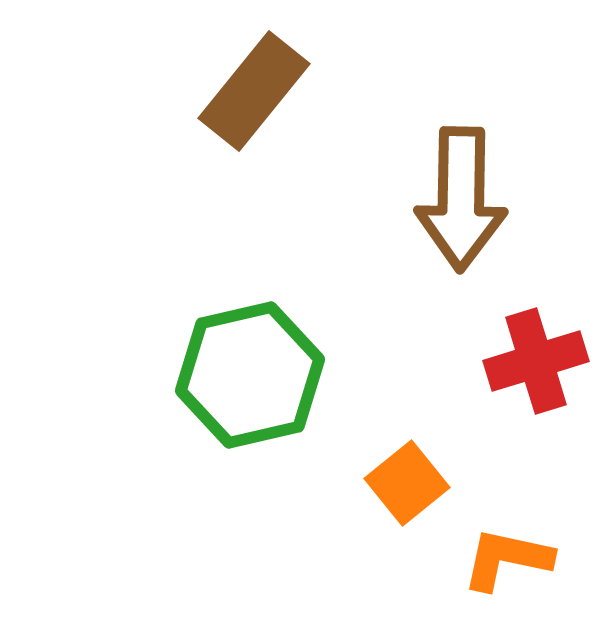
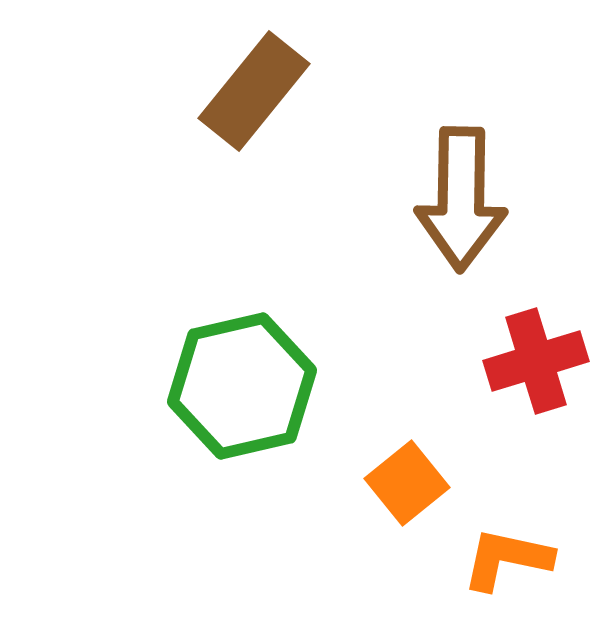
green hexagon: moved 8 px left, 11 px down
